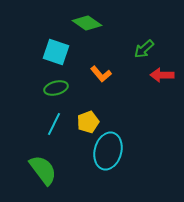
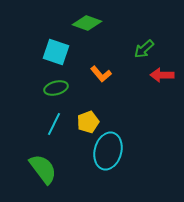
green diamond: rotated 16 degrees counterclockwise
green semicircle: moved 1 px up
